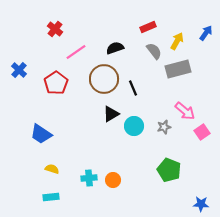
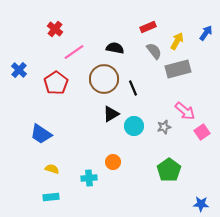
black semicircle: rotated 30 degrees clockwise
pink line: moved 2 px left
green pentagon: rotated 15 degrees clockwise
orange circle: moved 18 px up
